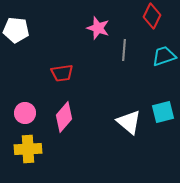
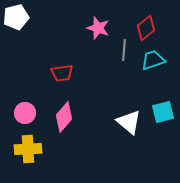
red diamond: moved 6 px left, 12 px down; rotated 25 degrees clockwise
white pentagon: moved 13 px up; rotated 20 degrees counterclockwise
cyan trapezoid: moved 11 px left, 4 px down
